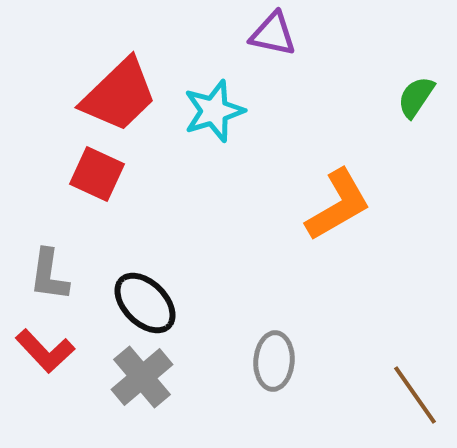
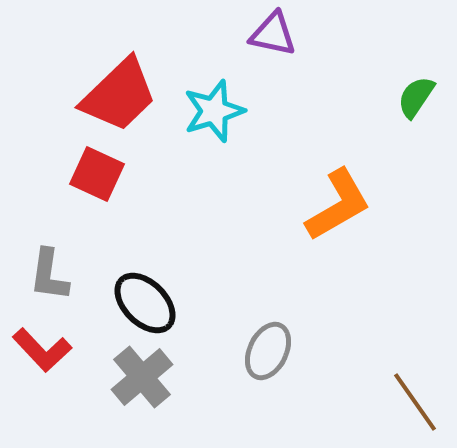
red L-shape: moved 3 px left, 1 px up
gray ellipse: moved 6 px left, 10 px up; rotated 22 degrees clockwise
brown line: moved 7 px down
